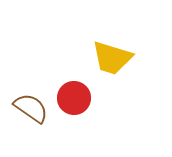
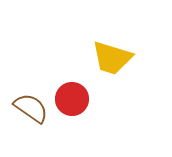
red circle: moved 2 px left, 1 px down
